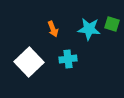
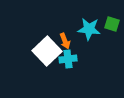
orange arrow: moved 12 px right, 12 px down
white square: moved 18 px right, 11 px up
